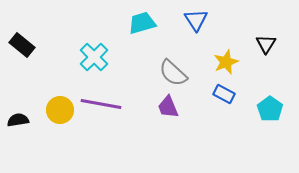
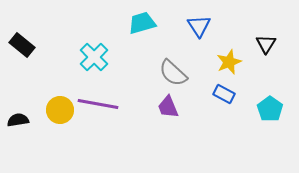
blue triangle: moved 3 px right, 6 px down
yellow star: moved 3 px right
purple line: moved 3 px left
